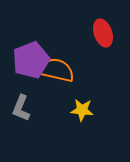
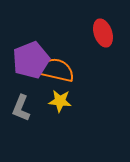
yellow star: moved 22 px left, 9 px up
